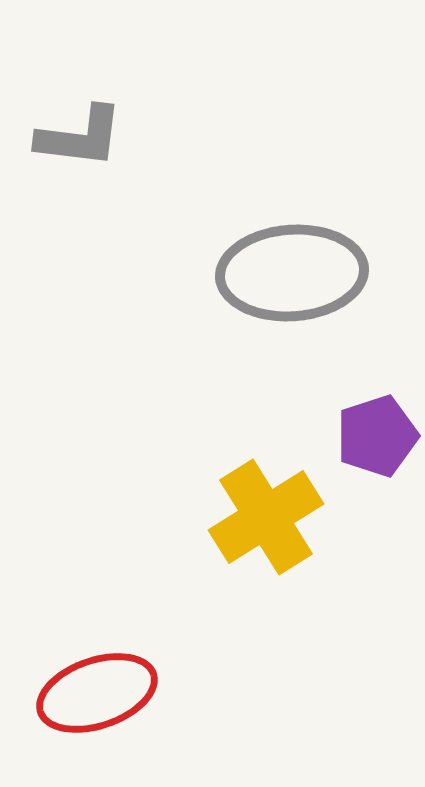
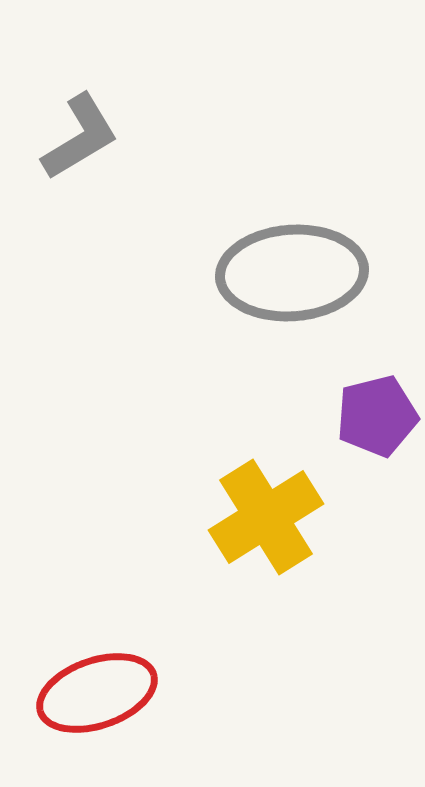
gray L-shape: rotated 38 degrees counterclockwise
purple pentagon: moved 20 px up; rotated 4 degrees clockwise
